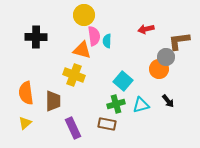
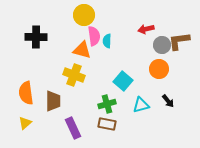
gray circle: moved 4 px left, 12 px up
green cross: moved 9 px left
